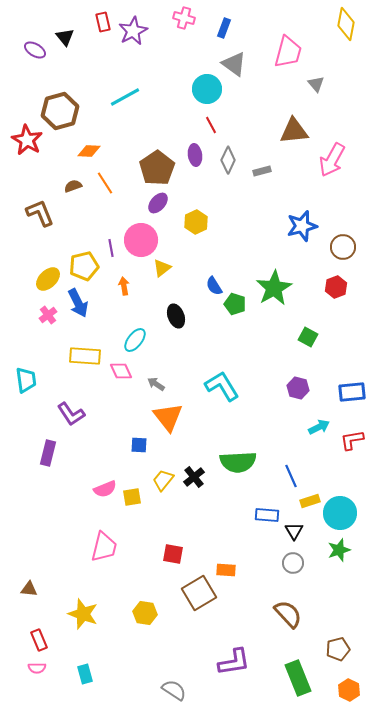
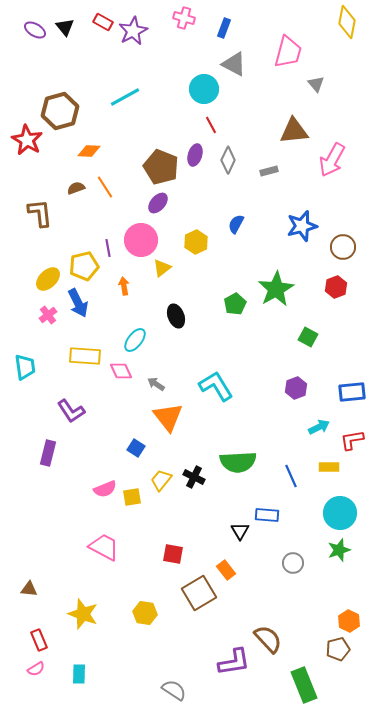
red rectangle at (103, 22): rotated 48 degrees counterclockwise
yellow diamond at (346, 24): moved 1 px right, 2 px up
black triangle at (65, 37): moved 10 px up
purple ellipse at (35, 50): moved 20 px up
gray triangle at (234, 64): rotated 8 degrees counterclockwise
cyan circle at (207, 89): moved 3 px left
purple ellipse at (195, 155): rotated 25 degrees clockwise
brown pentagon at (157, 168): moved 4 px right, 1 px up; rotated 16 degrees counterclockwise
gray rectangle at (262, 171): moved 7 px right
orange line at (105, 183): moved 4 px down
brown semicircle at (73, 186): moved 3 px right, 2 px down
brown L-shape at (40, 213): rotated 16 degrees clockwise
yellow hexagon at (196, 222): moved 20 px down
purple line at (111, 248): moved 3 px left
blue semicircle at (214, 286): moved 22 px right, 62 px up; rotated 60 degrees clockwise
green star at (274, 288): moved 2 px right, 1 px down
green pentagon at (235, 304): rotated 25 degrees clockwise
cyan trapezoid at (26, 380): moved 1 px left, 13 px up
cyan L-shape at (222, 386): moved 6 px left
purple hexagon at (298, 388): moved 2 px left; rotated 25 degrees clockwise
purple L-shape at (71, 414): moved 3 px up
blue square at (139, 445): moved 3 px left, 3 px down; rotated 30 degrees clockwise
black cross at (194, 477): rotated 25 degrees counterclockwise
yellow trapezoid at (163, 480): moved 2 px left
yellow rectangle at (310, 501): moved 19 px right, 34 px up; rotated 18 degrees clockwise
black triangle at (294, 531): moved 54 px left
pink trapezoid at (104, 547): rotated 76 degrees counterclockwise
orange rectangle at (226, 570): rotated 48 degrees clockwise
brown semicircle at (288, 614): moved 20 px left, 25 px down
pink semicircle at (37, 668): moved 1 px left, 1 px down; rotated 30 degrees counterclockwise
cyan rectangle at (85, 674): moved 6 px left; rotated 18 degrees clockwise
green rectangle at (298, 678): moved 6 px right, 7 px down
orange hexagon at (349, 690): moved 69 px up
